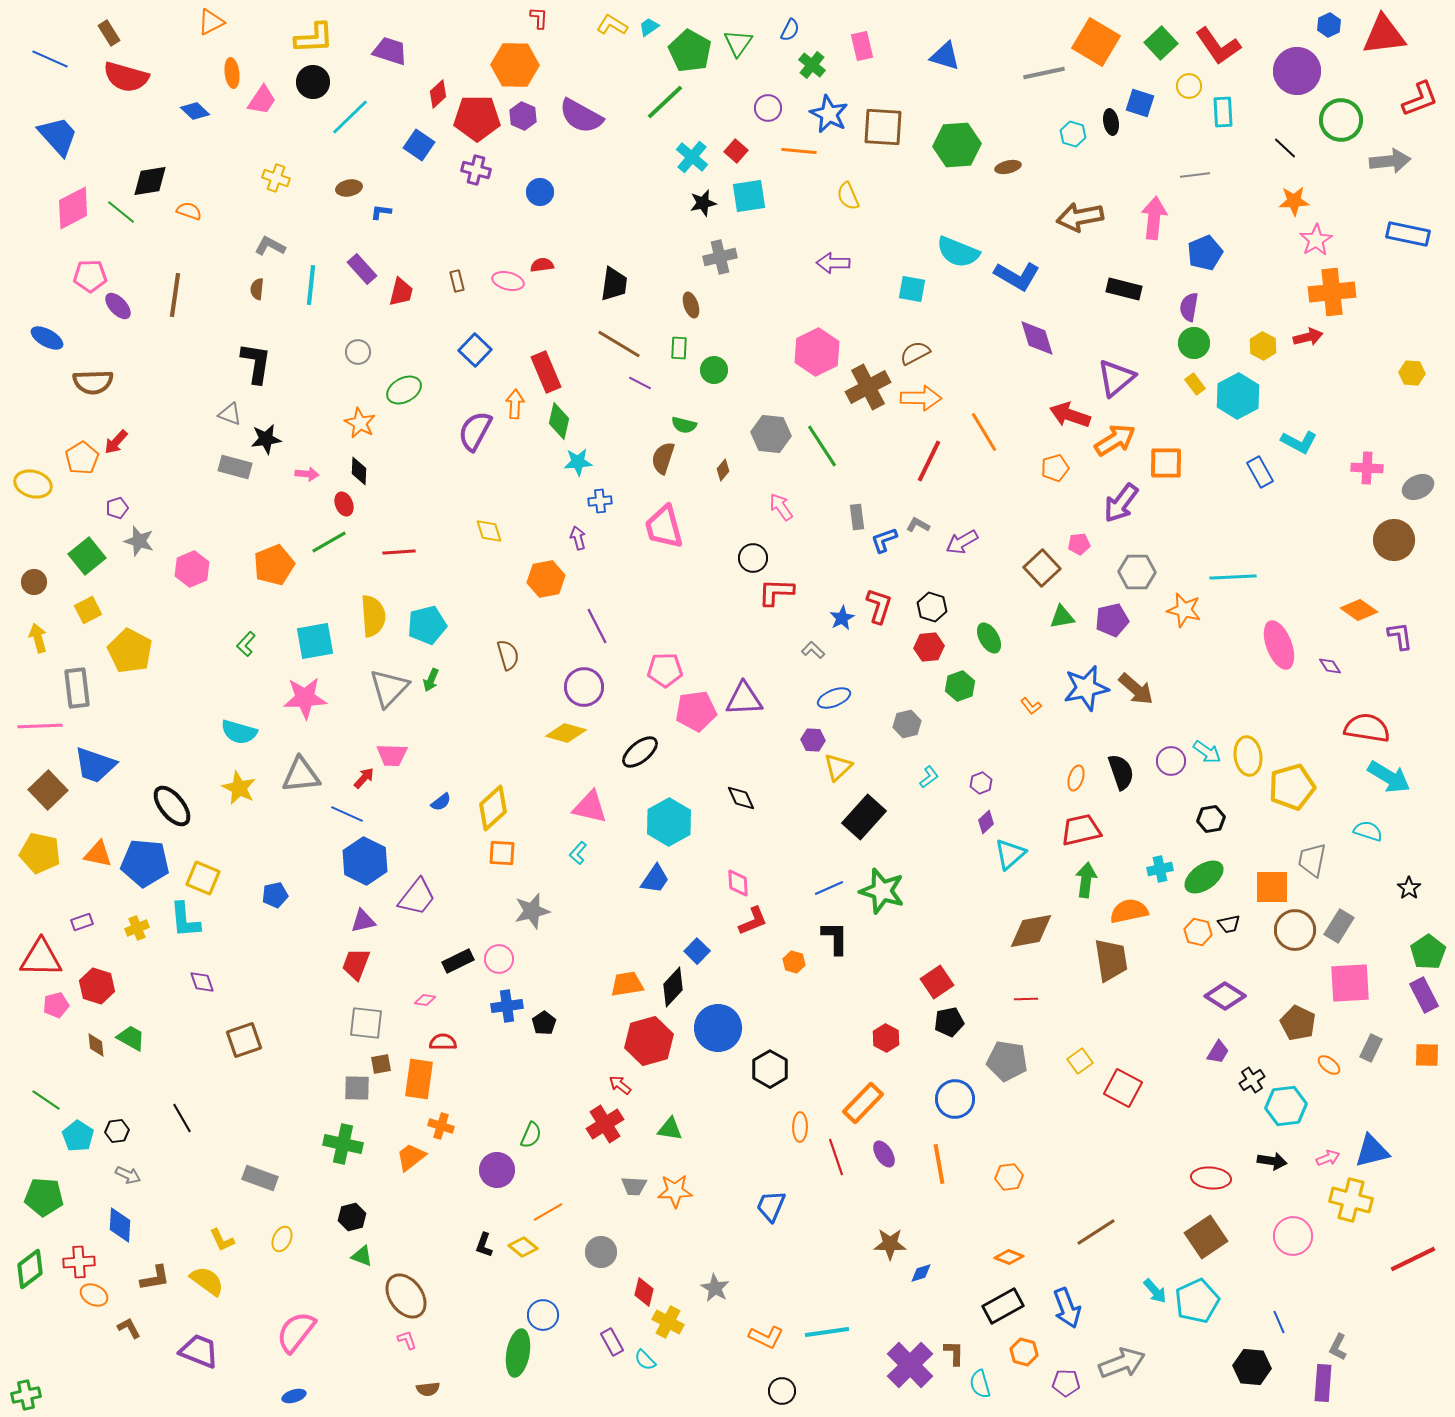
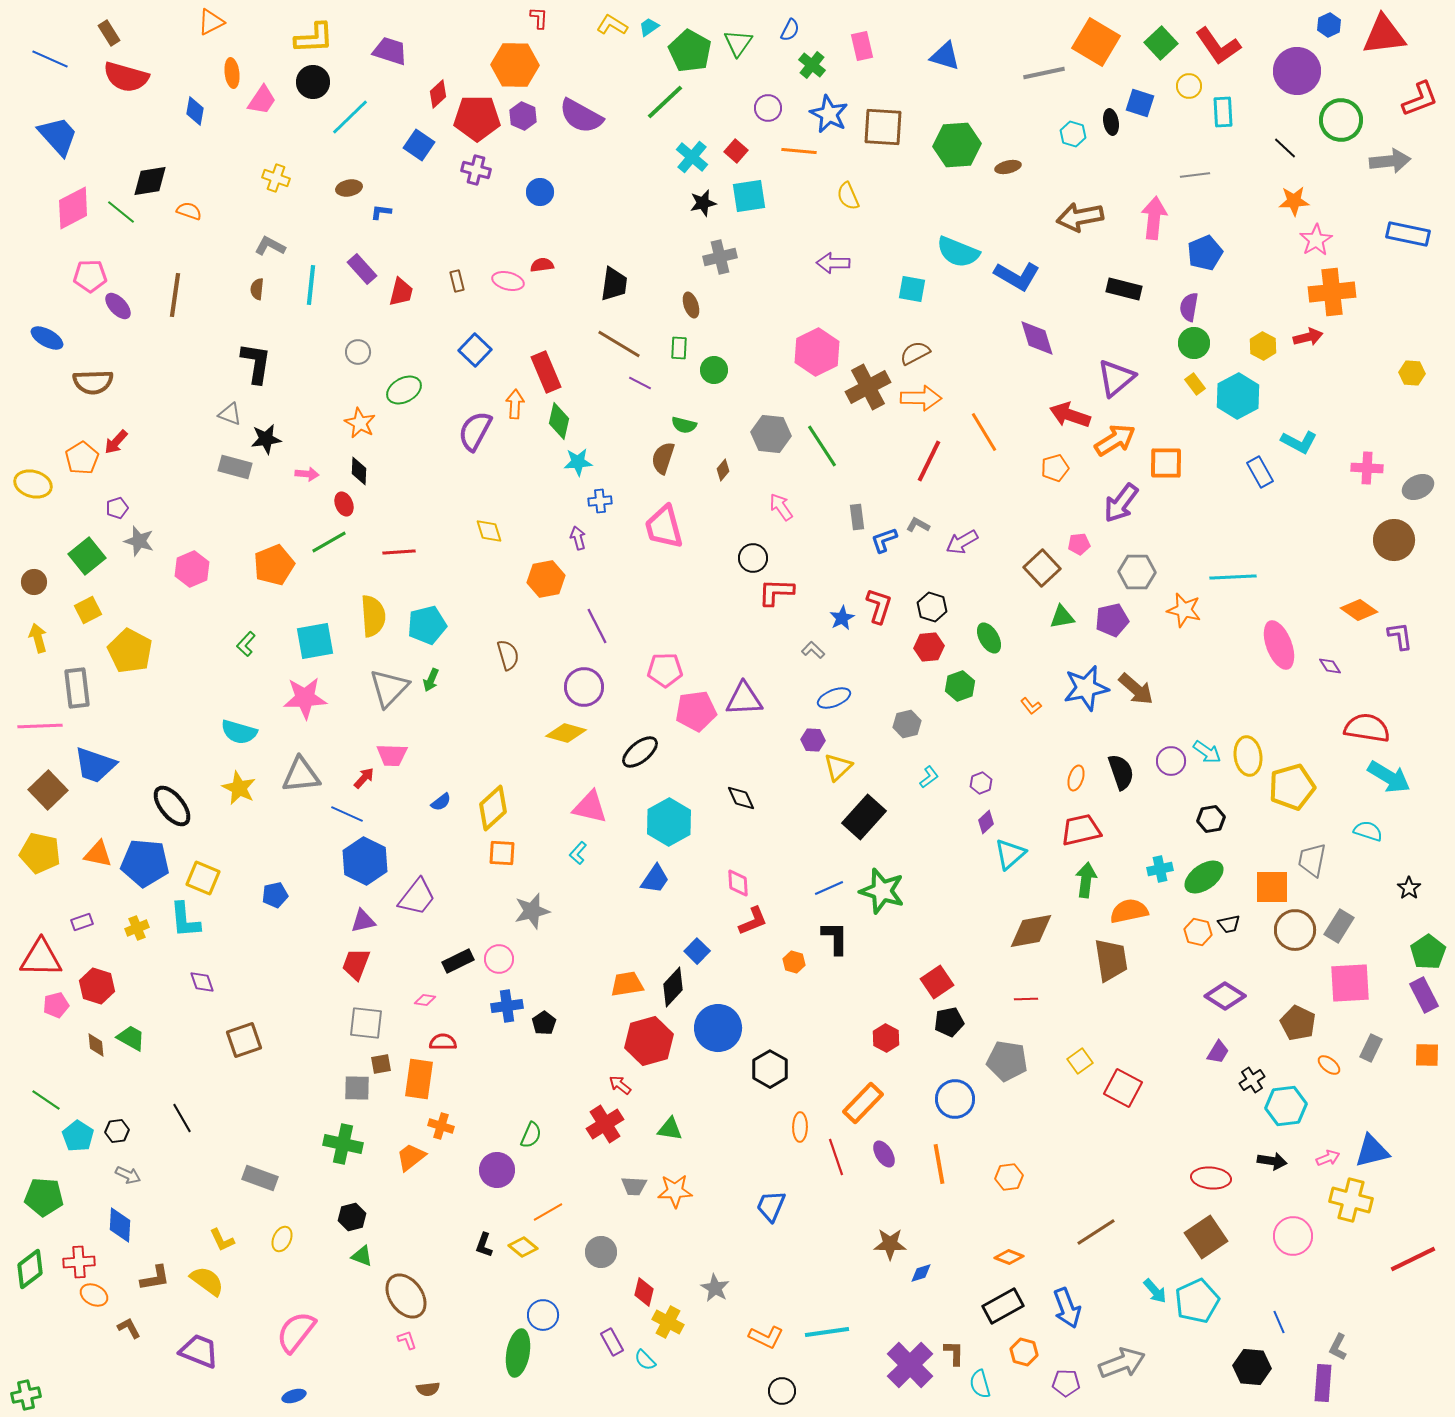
blue diamond at (195, 111): rotated 56 degrees clockwise
